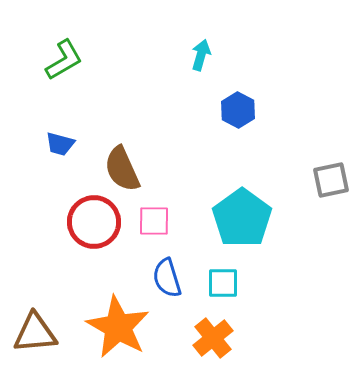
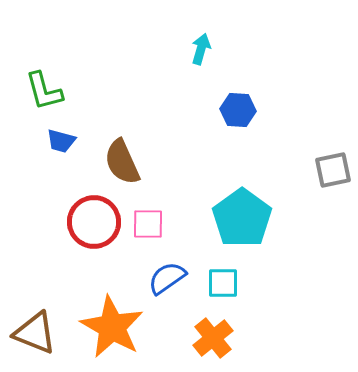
cyan arrow: moved 6 px up
green L-shape: moved 20 px left, 31 px down; rotated 105 degrees clockwise
blue hexagon: rotated 24 degrees counterclockwise
blue trapezoid: moved 1 px right, 3 px up
brown semicircle: moved 7 px up
gray square: moved 2 px right, 10 px up
pink square: moved 6 px left, 3 px down
blue semicircle: rotated 72 degrees clockwise
orange star: moved 6 px left
brown triangle: rotated 27 degrees clockwise
